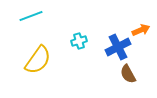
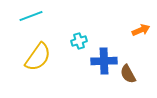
blue cross: moved 14 px left, 14 px down; rotated 25 degrees clockwise
yellow semicircle: moved 3 px up
